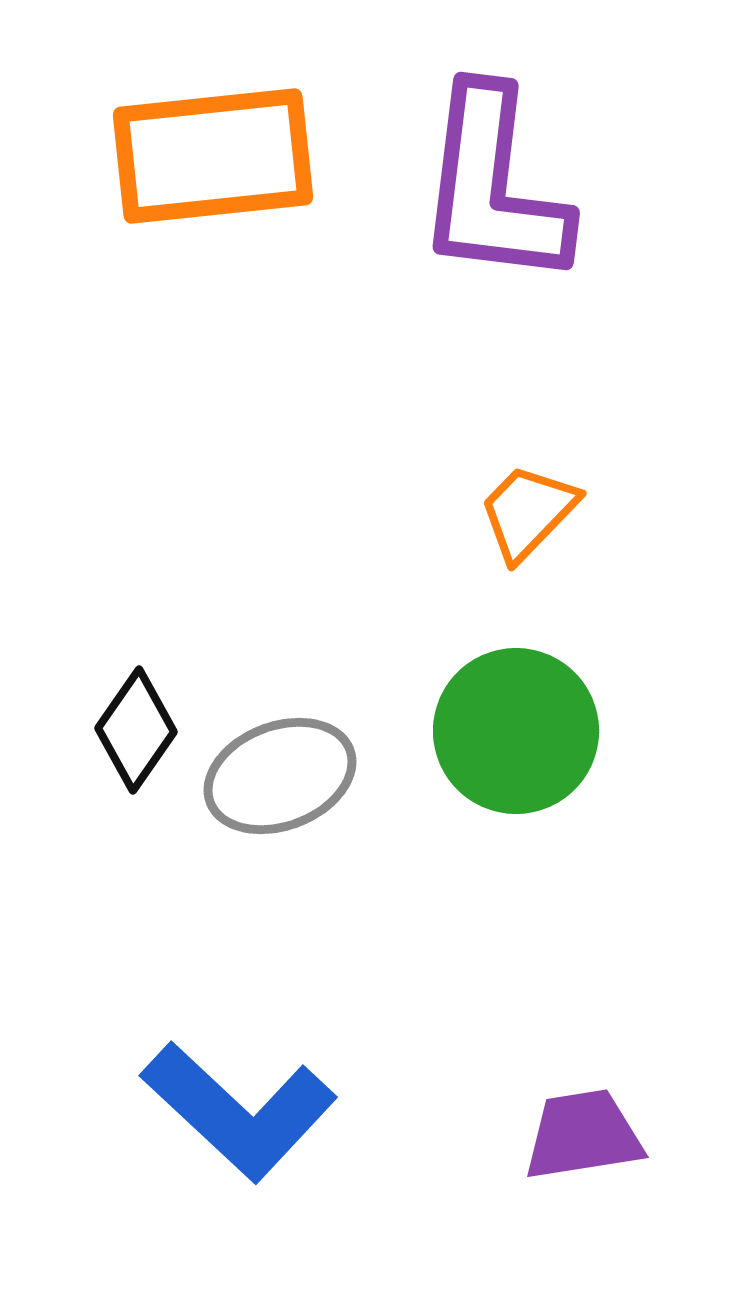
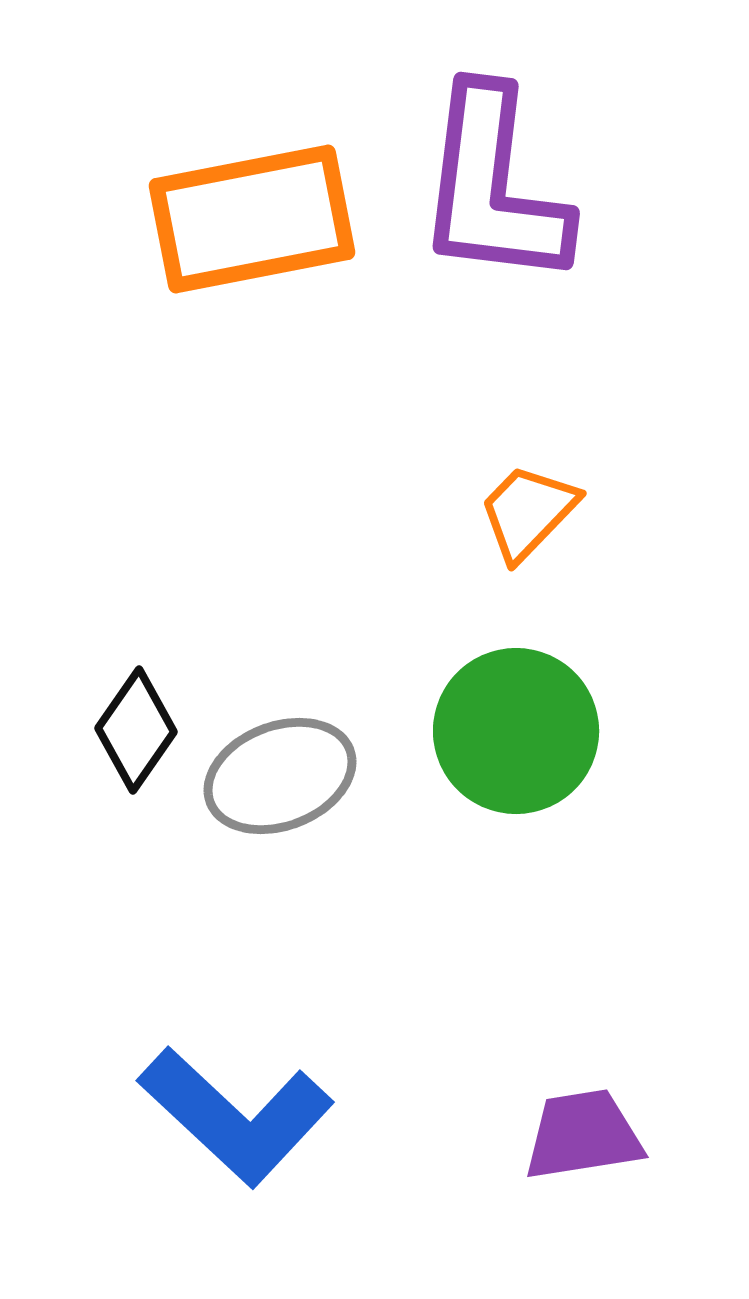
orange rectangle: moved 39 px right, 63 px down; rotated 5 degrees counterclockwise
blue L-shape: moved 3 px left, 5 px down
